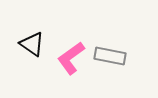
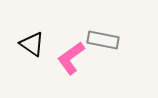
gray rectangle: moved 7 px left, 16 px up
